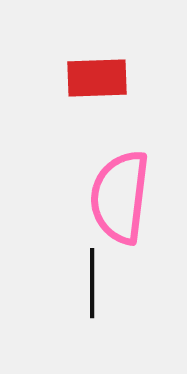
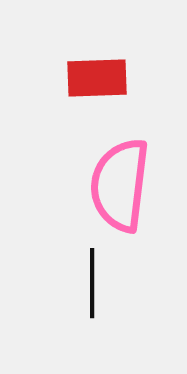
pink semicircle: moved 12 px up
